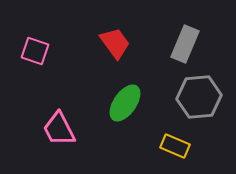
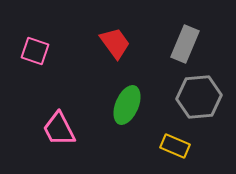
green ellipse: moved 2 px right, 2 px down; rotated 12 degrees counterclockwise
